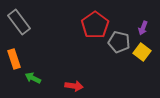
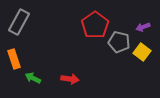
gray rectangle: rotated 65 degrees clockwise
purple arrow: moved 1 px up; rotated 48 degrees clockwise
red arrow: moved 4 px left, 7 px up
